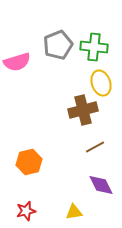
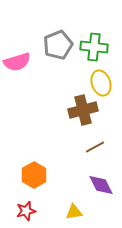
orange hexagon: moved 5 px right, 13 px down; rotated 15 degrees counterclockwise
